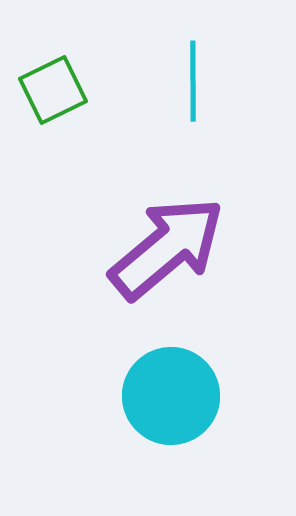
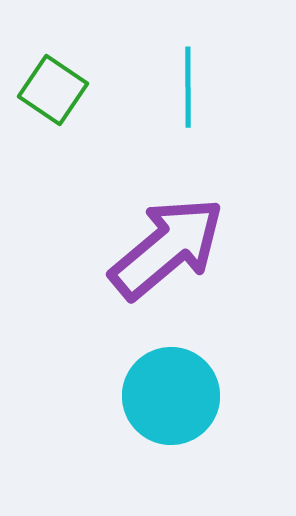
cyan line: moved 5 px left, 6 px down
green square: rotated 30 degrees counterclockwise
